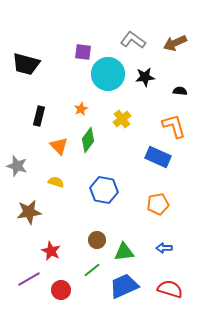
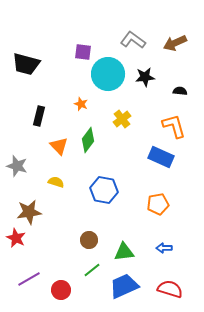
orange star: moved 5 px up; rotated 24 degrees counterclockwise
blue rectangle: moved 3 px right
brown circle: moved 8 px left
red star: moved 35 px left, 13 px up
